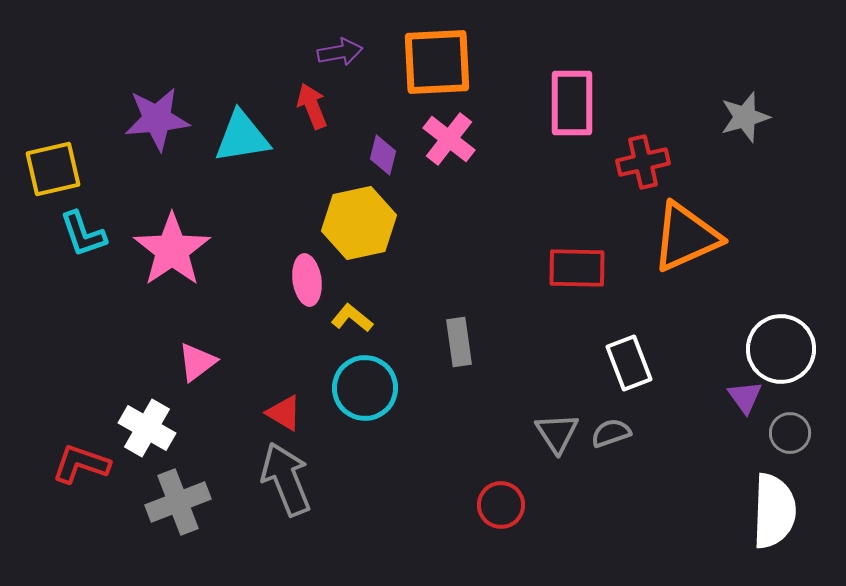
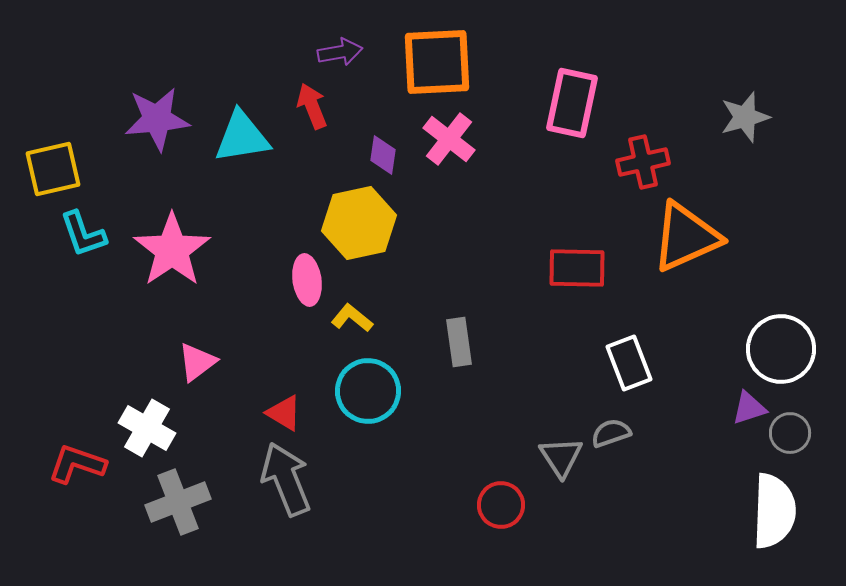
pink rectangle: rotated 12 degrees clockwise
purple diamond: rotated 6 degrees counterclockwise
cyan circle: moved 3 px right, 3 px down
purple triangle: moved 4 px right, 11 px down; rotated 48 degrees clockwise
gray triangle: moved 4 px right, 24 px down
red L-shape: moved 4 px left
